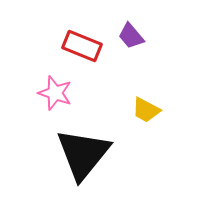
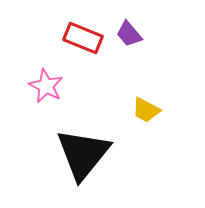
purple trapezoid: moved 2 px left, 2 px up
red rectangle: moved 1 px right, 8 px up
pink star: moved 9 px left, 7 px up; rotated 8 degrees clockwise
